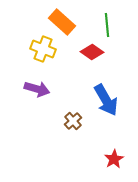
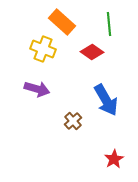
green line: moved 2 px right, 1 px up
